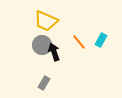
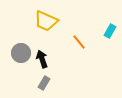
cyan rectangle: moved 9 px right, 9 px up
gray circle: moved 21 px left, 8 px down
black arrow: moved 12 px left, 7 px down
